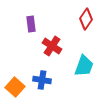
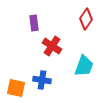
purple rectangle: moved 3 px right, 1 px up
orange square: moved 1 px right, 1 px down; rotated 30 degrees counterclockwise
